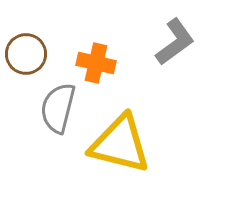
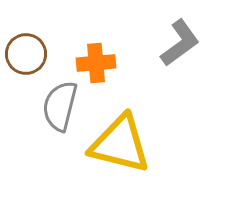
gray L-shape: moved 5 px right, 1 px down
orange cross: rotated 18 degrees counterclockwise
gray semicircle: moved 2 px right, 2 px up
